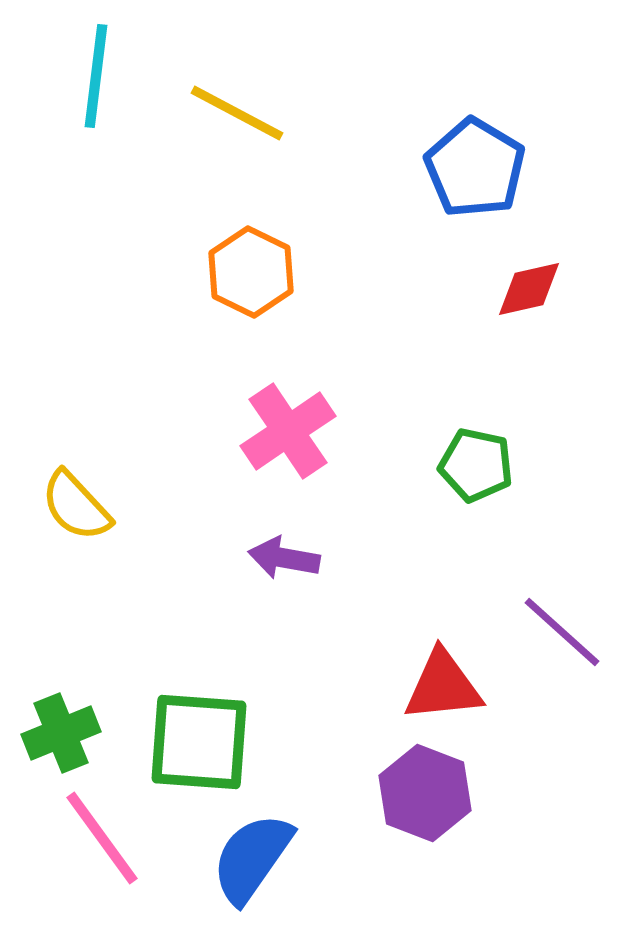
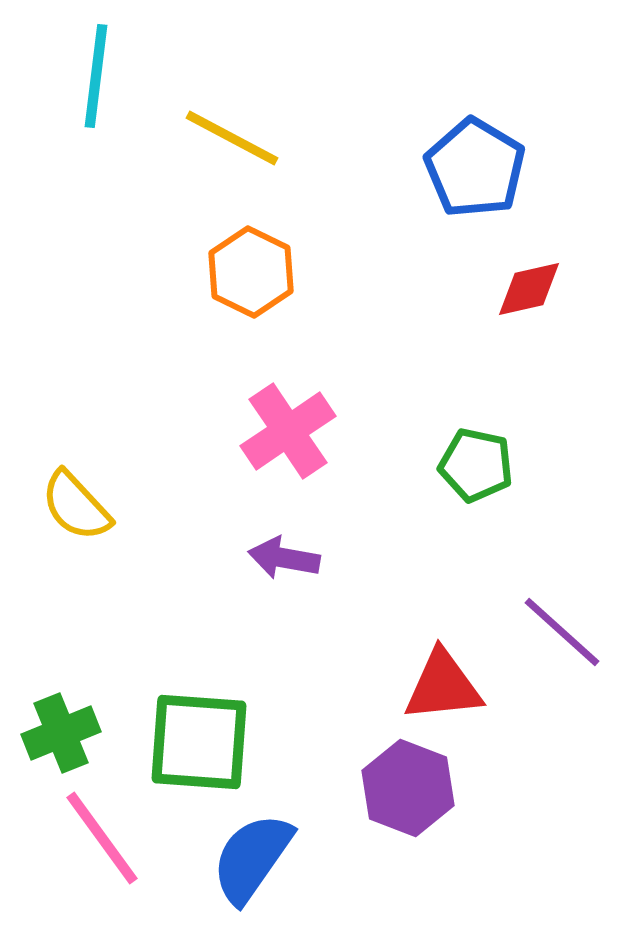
yellow line: moved 5 px left, 25 px down
purple hexagon: moved 17 px left, 5 px up
